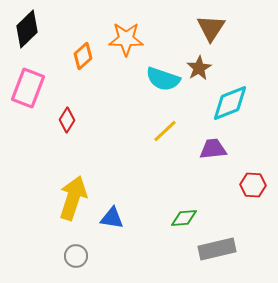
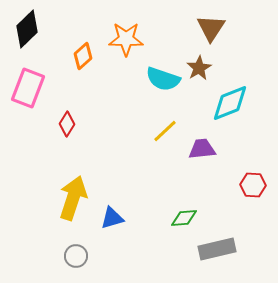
red diamond: moved 4 px down
purple trapezoid: moved 11 px left
blue triangle: rotated 25 degrees counterclockwise
